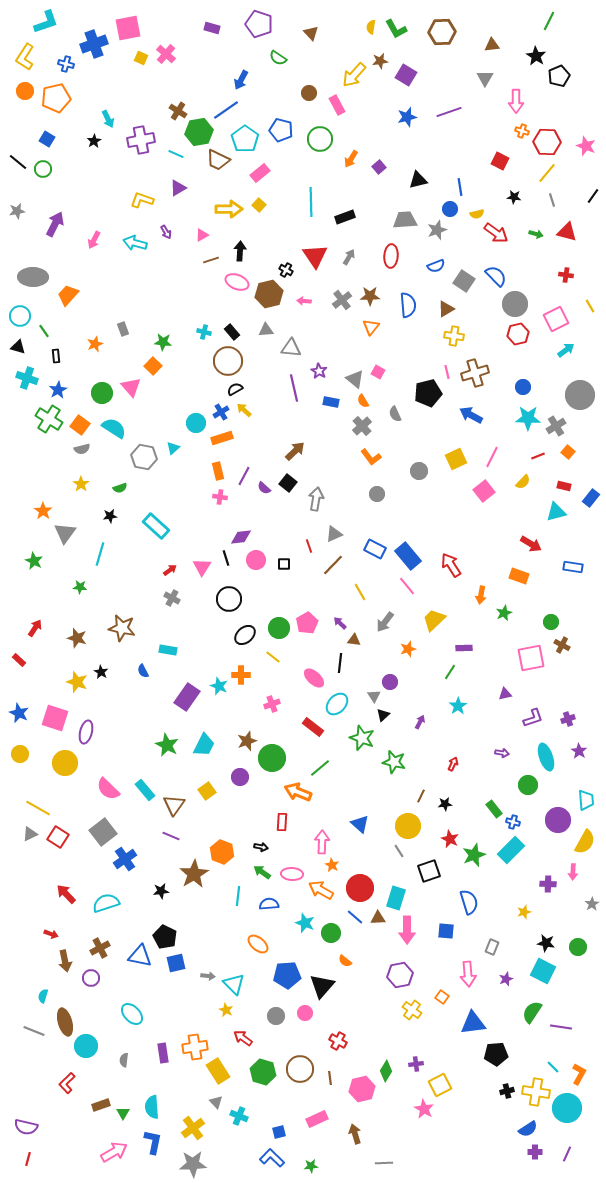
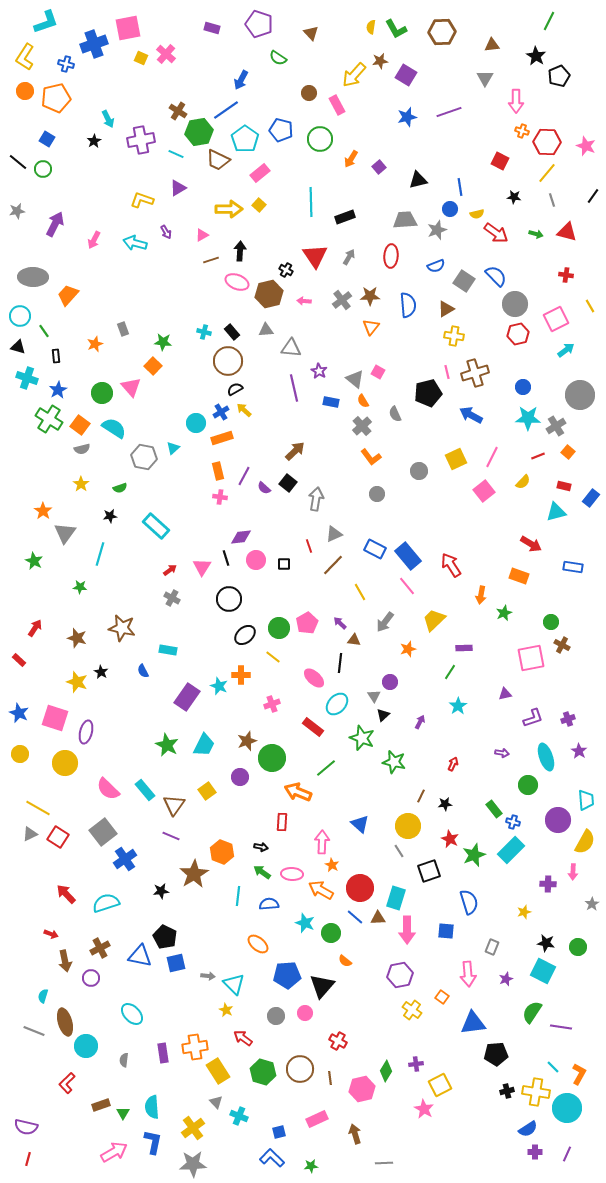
green line at (320, 768): moved 6 px right
